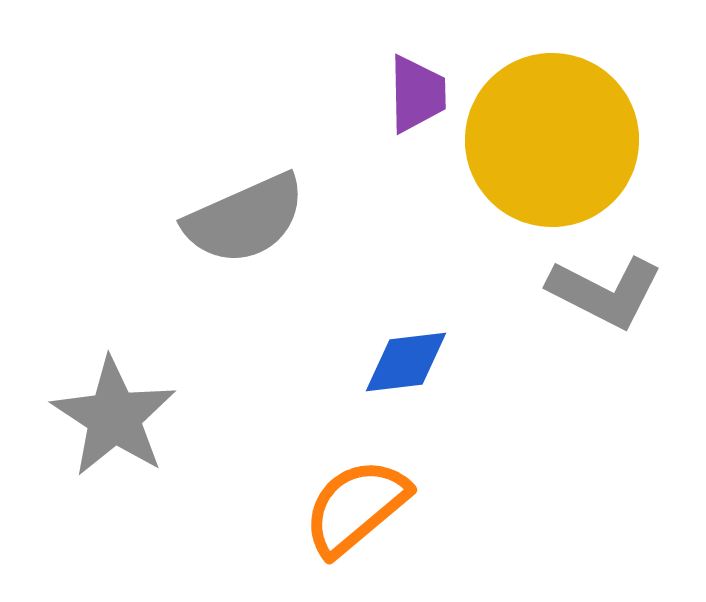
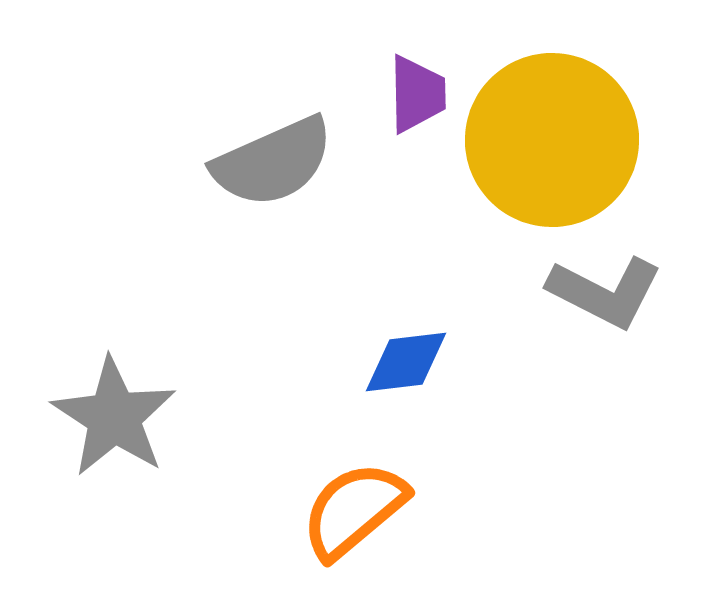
gray semicircle: moved 28 px right, 57 px up
orange semicircle: moved 2 px left, 3 px down
